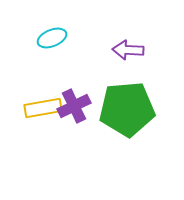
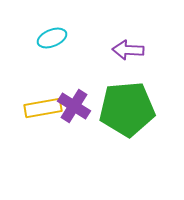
purple cross: rotated 32 degrees counterclockwise
